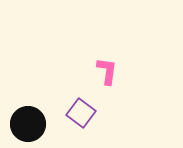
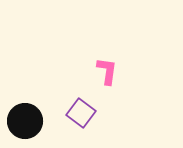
black circle: moved 3 px left, 3 px up
